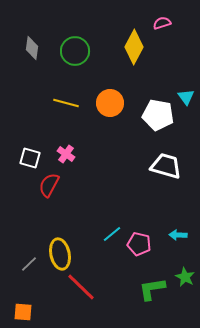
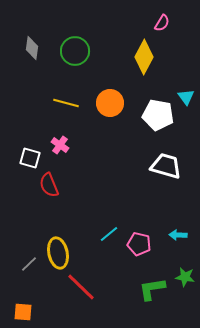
pink semicircle: rotated 138 degrees clockwise
yellow diamond: moved 10 px right, 10 px down
pink cross: moved 6 px left, 9 px up
red semicircle: rotated 50 degrees counterclockwise
cyan line: moved 3 px left
yellow ellipse: moved 2 px left, 1 px up
green star: rotated 18 degrees counterclockwise
